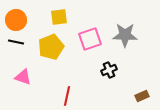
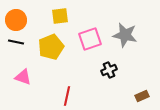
yellow square: moved 1 px right, 1 px up
gray star: rotated 10 degrees clockwise
